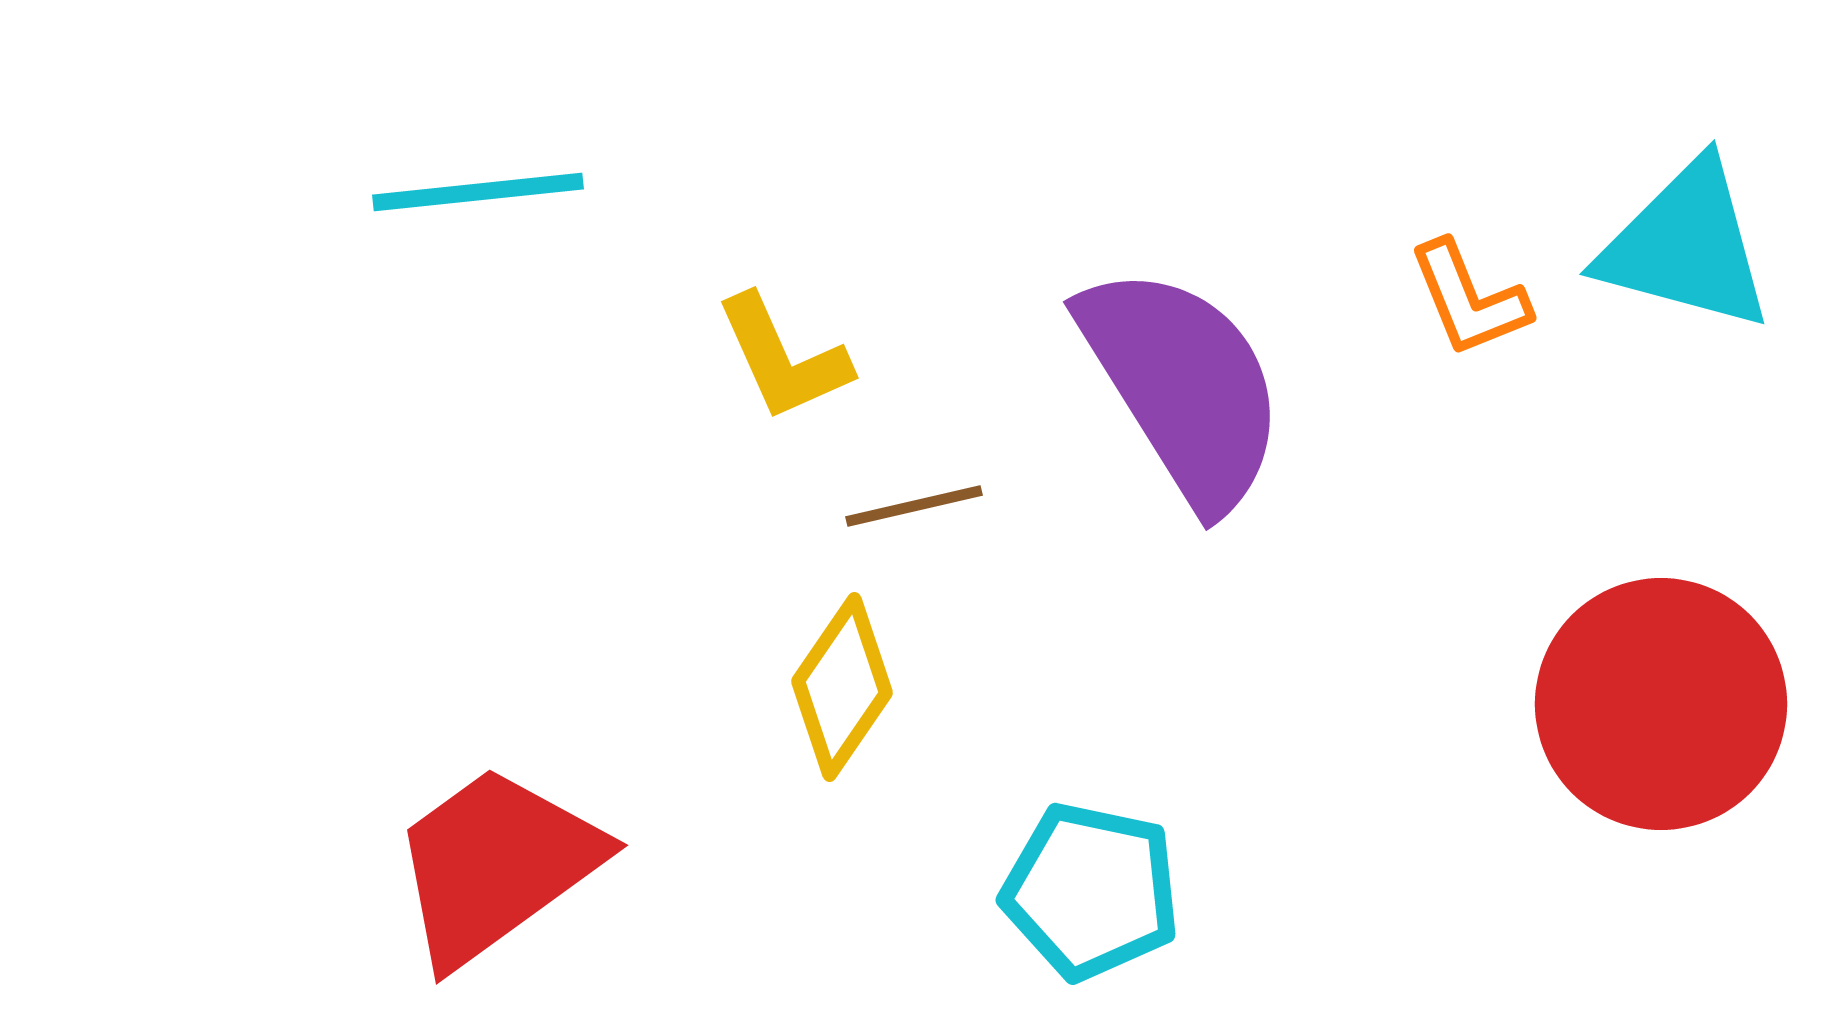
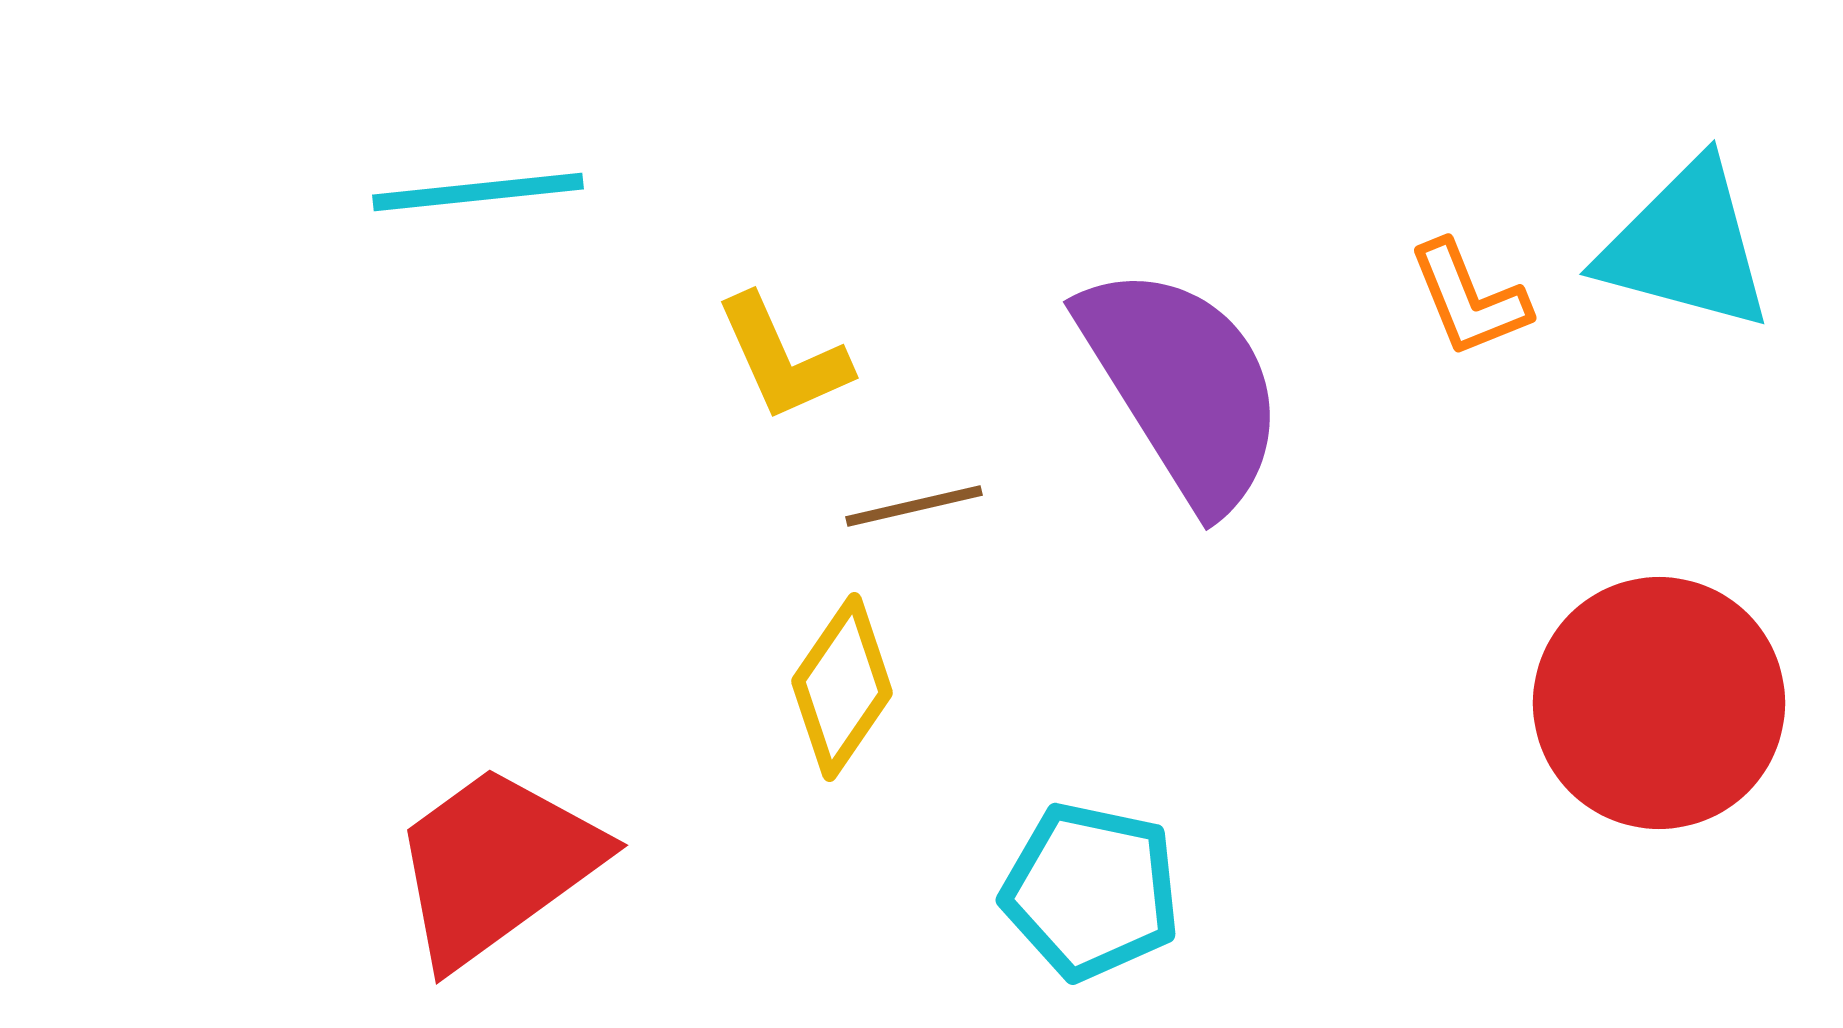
red circle: moved 2 px left, 1 px up
